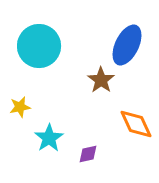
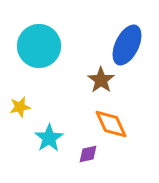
orange diamond: moved 25 px left
